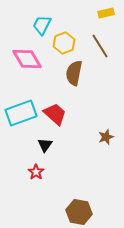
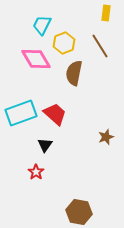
yellow rectangle: rotated 70 degrees counterclockwise
pink diamond: moved 9 px right
